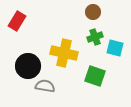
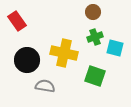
red rectangle: rotated 66 degrees counterclockwise
black circle: moved 1 px left, 6 px up
